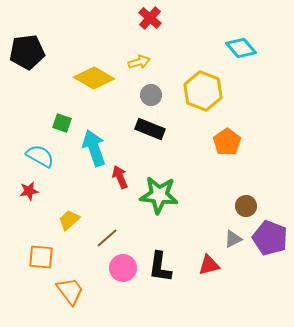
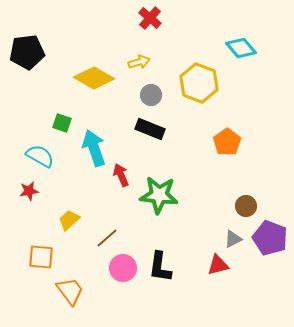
yellow hexagon: moved 4 px left, 8 px up
red arrow: moved 1 px right, 2 px up
red triangle: moved 9 px right
